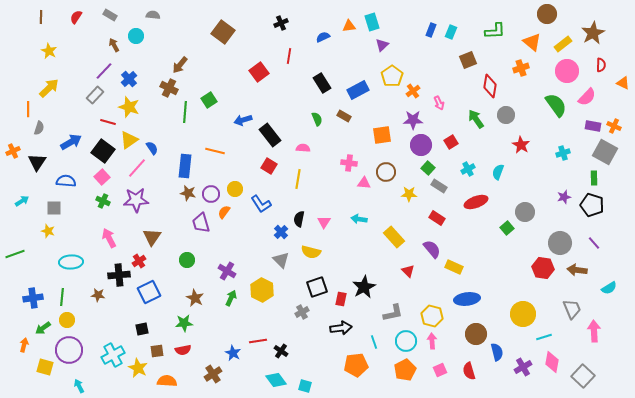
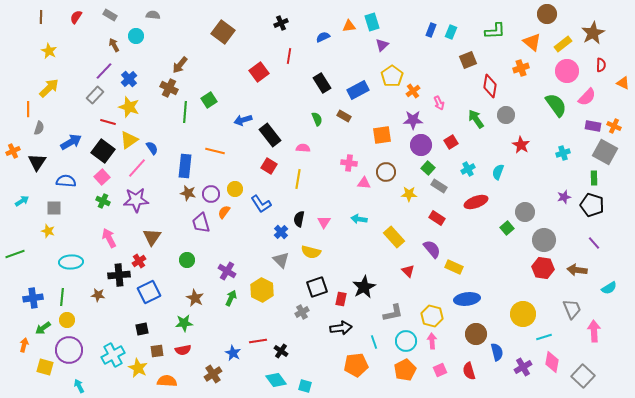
gray circle at (560, 243): moved 16 px left, 3 px up
